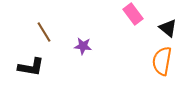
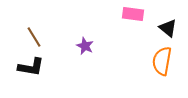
pink rectangle: rotated 45 degrees counterclockwise
brown line: moved 10 px left, 5 px down
purple star: moved 2 px right; rotated 18 degrees clockwise
